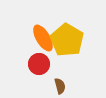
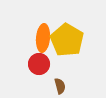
orange ellipse: rotated 36 degrees clockwise
